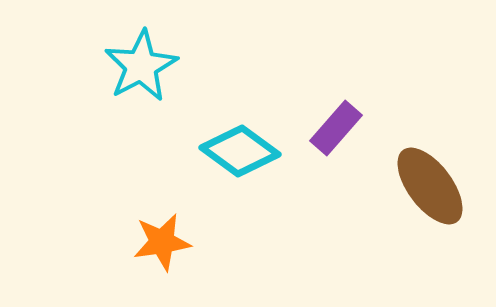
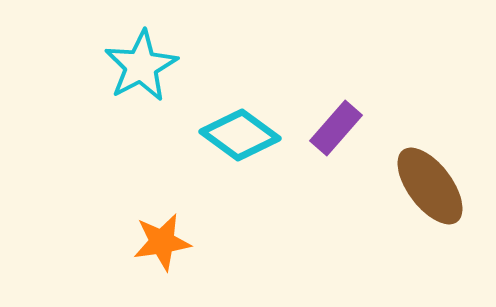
cyan diamond: moved 16 px up
